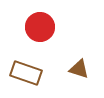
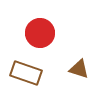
red circle: moved 6 px down
